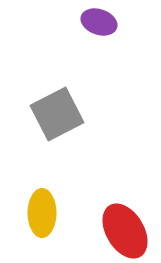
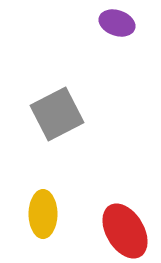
purple ellipse: moved 18 px right, 1 px down
yellow ellipse: moved 1 px right, 1 px down
